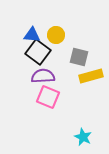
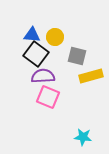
yellow circle: moved 1 px left, 2 px down
black square: moved 2 px left, 2 px down
gray square: moved 2 px left, 1 px up
cyan star: rotated 18 degrees counterclockwise
